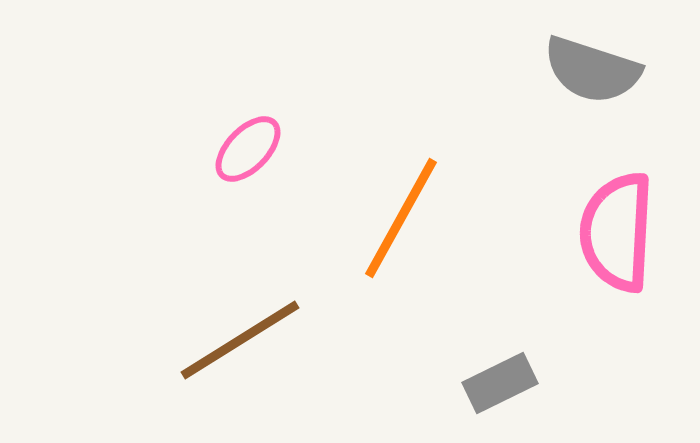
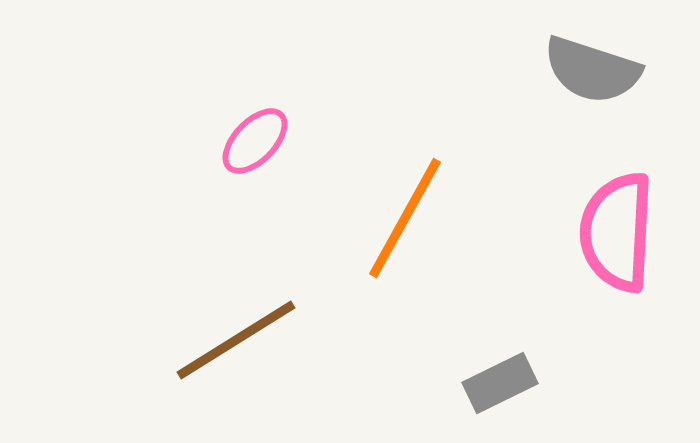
pink ellipse: moved 7 px right, 8 px up
orange line: moved 4 px right
brown line: moved 4 px left
